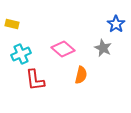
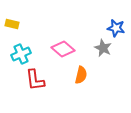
blue star: moved 4 px down; rotated 24 degrees counterclockwise
